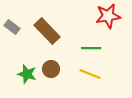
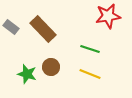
gray rectangle: moved 1 px left
brown rectangle: moved 4 px left, 2 px up
green line: moved 1 px left, 1 px down; rotated 18 degrees clockwise
brown circle: moved 2 px up
